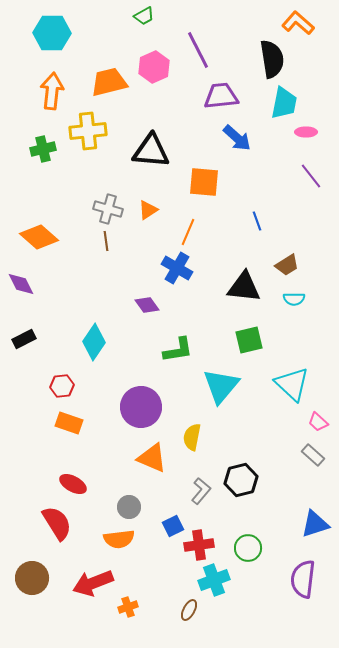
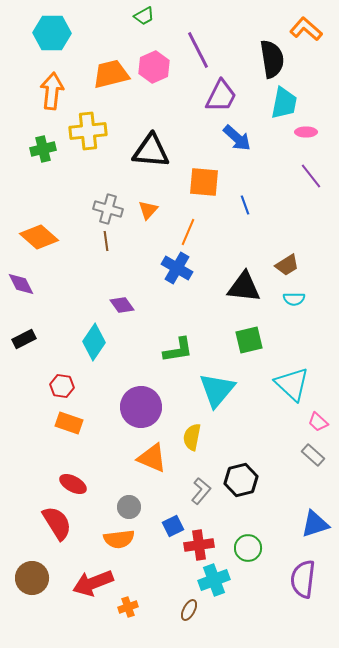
orange L-shape at (298, 23): moved 8 px right, 6 px down
orange trapezoid at (109, 82): moved 2 px right, 8 px up
purple trapezoid at (221, 96): rotated 123 degrees clockwise
orange triangle at (148, 210): rotated 15 degrees counterclockwise
blue line at (257, 221): moved 12 px left, 16 px up
purple diamond at (147, 305): moved 25 px left
red hexagon at (62, 386): rotated 15 degrees clockwise
cyan triangle at (221, 386): moved 4 px left, 4 px down
